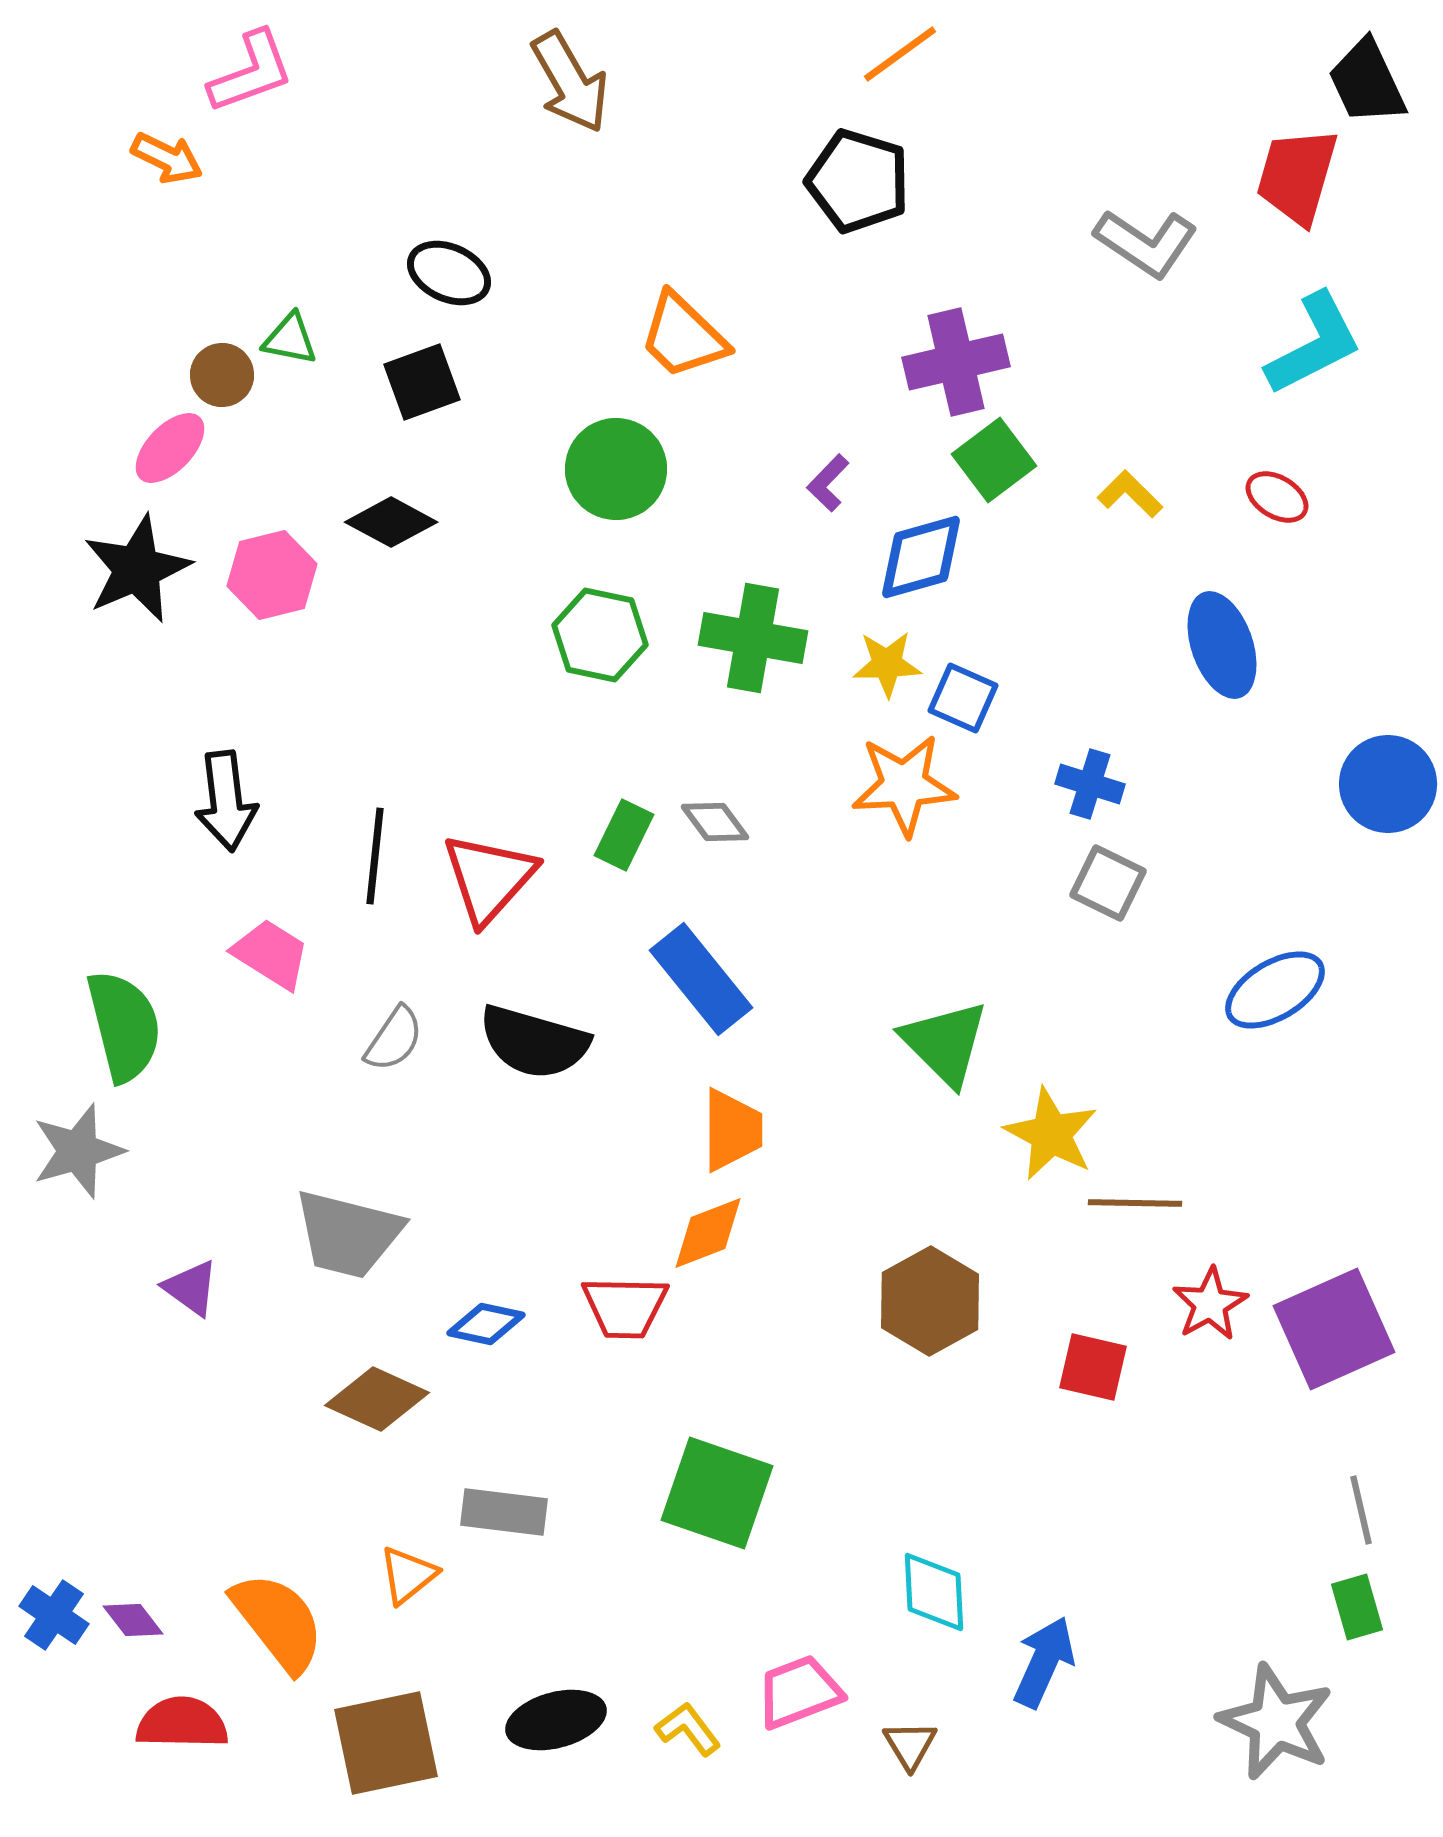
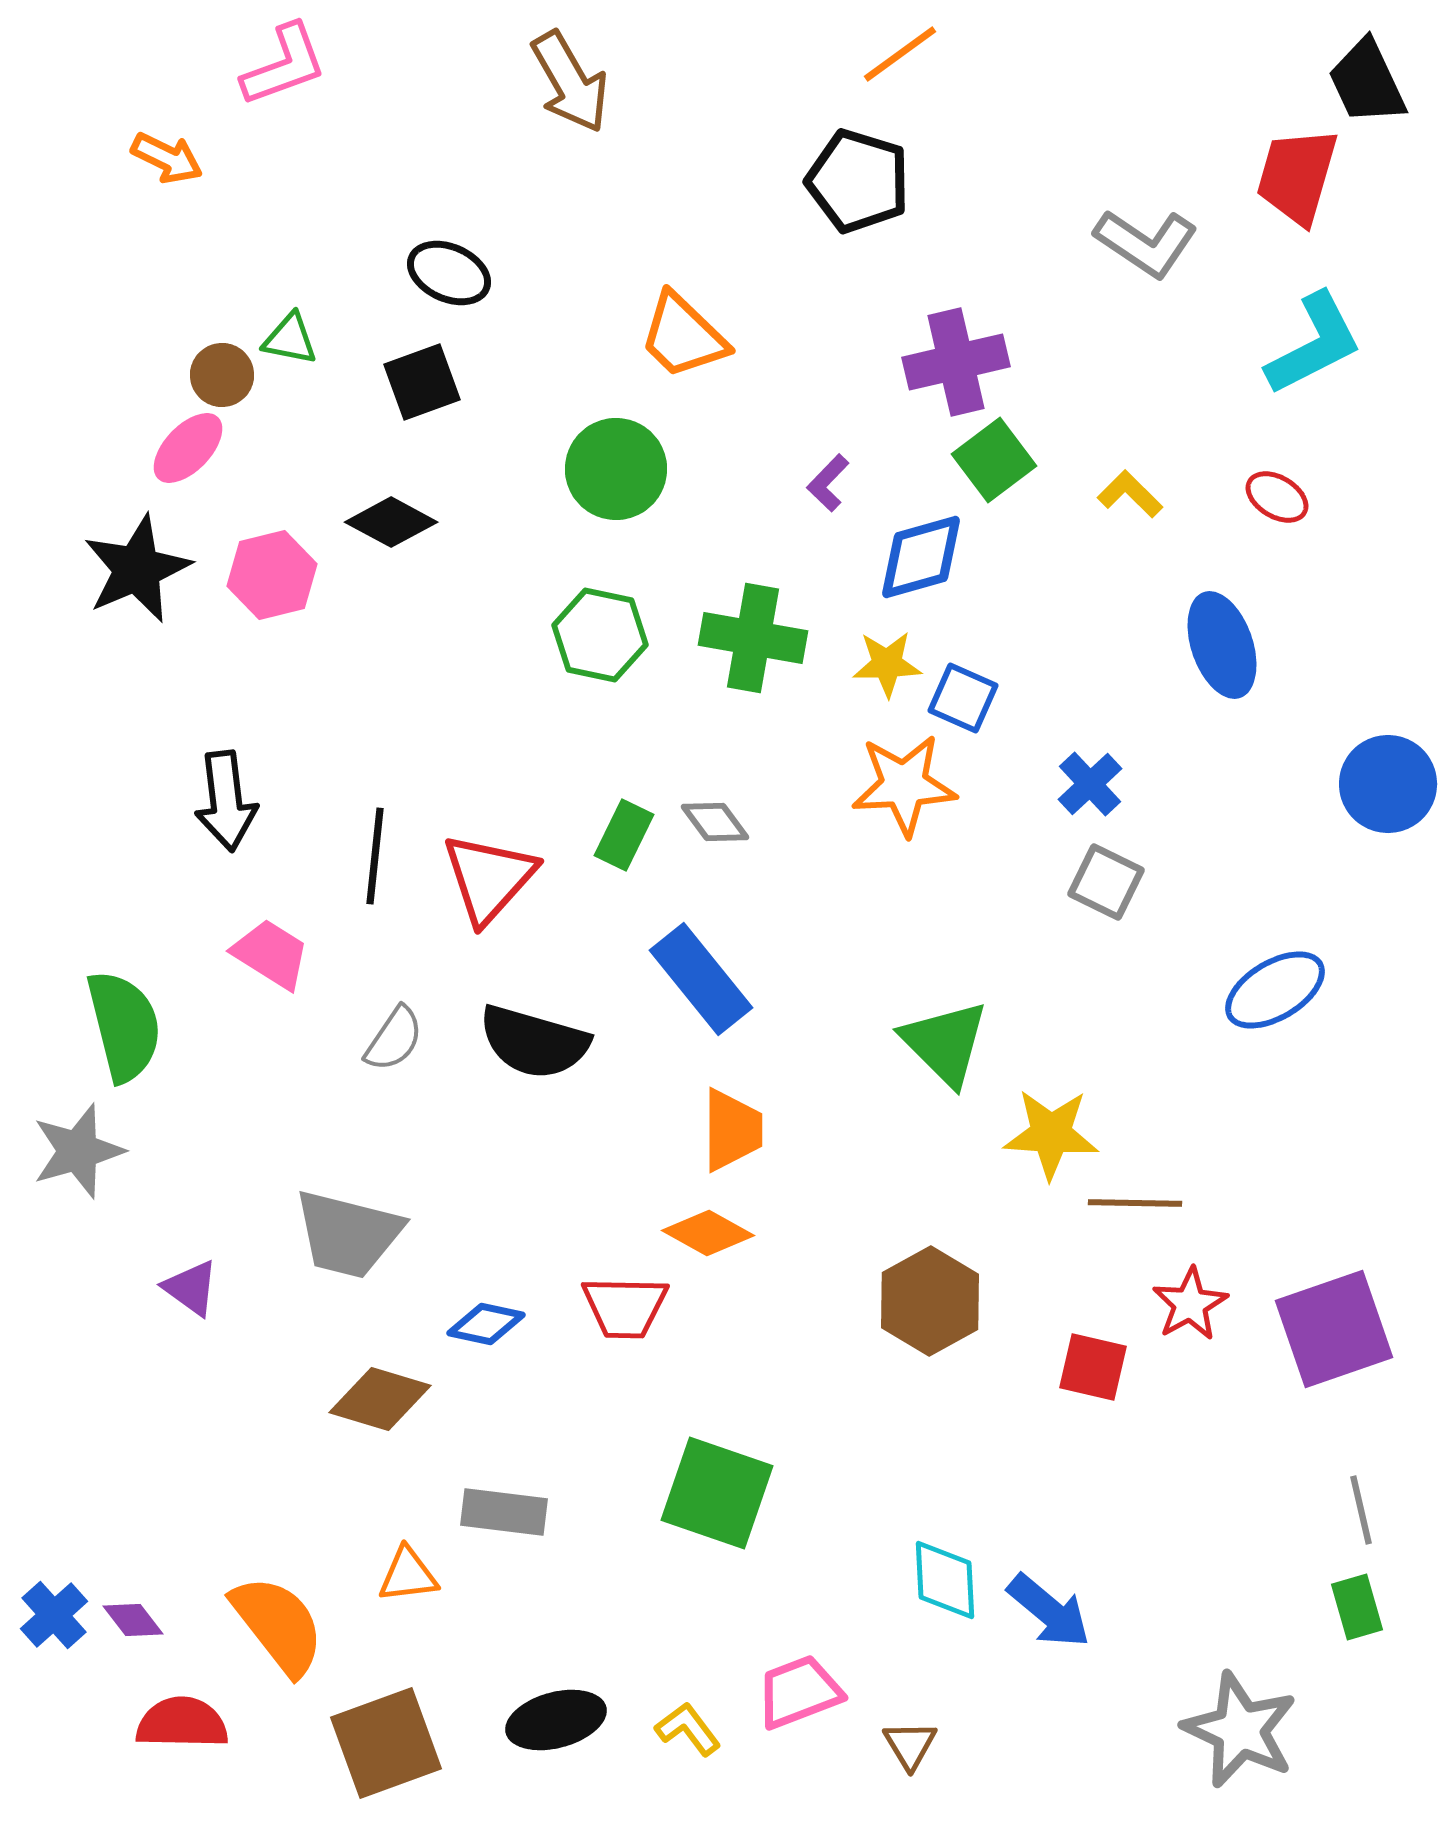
pink L-shape at (251, 72): moved 33 px right, 7 px up
pink ellipse at (170, 448): moved 18 px right
blue cross at (1090, 784): rotated 30 degrees clockwise
gray square at (1108, 883): moved 2 px left, 1 px up
yellow star at (1051, 1134): rotated 24 degrees counterclockwise
orange diamond at (708, 1233): rotated 50 degrees clockwise
red star at (1210, 1304): moved 20 px left
purple square at (1334, 1329): rotated 5 degrees clockwise
brown diamond at (377, 1399): moved 3 px right; rotated 8 degrees counterclockwise
orange triangle at (408, 1575): rotated 32 degrees clockwise
cyan diamond at (934, 1592): moved 11 px right, 12 px up
blue cross at (54, 1615): rotated 14 degrees clockwise
orange semicircle at (278, 1622): moved 3 px down
blue arrow at (1044, 1662): moved 5 px right, 51 px up; rotated 106 degrees clockwise
gray star at (1276, 1722): moved 36 px left, 8 px down
brown square at (386, 1743): rotated 8 degrees counterclockwise
